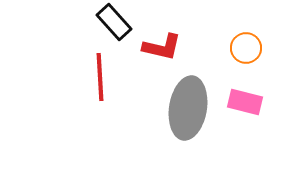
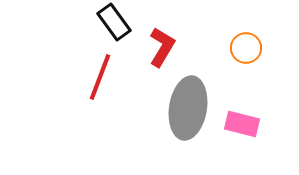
black rectangle: rotated 6 degrees clockwise
red L-shape: rotated 72 degrees counterclockwise
red line: rotated 24 degrees clockwise
pink rectangle: moved 3 px left, 22 px down
